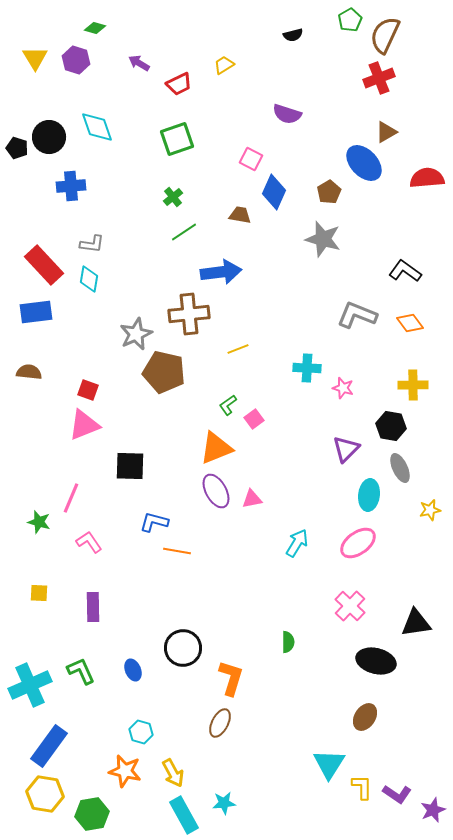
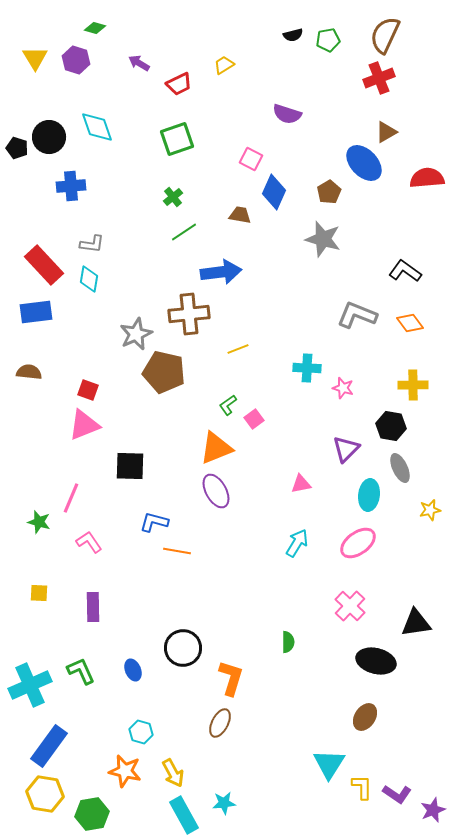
green pentagon at (350, 20): moved 22 px left, 20 px down; rotated 20 degrees clockwise
pink triangle at (252, 499): moved 49 px right, 15 px up
